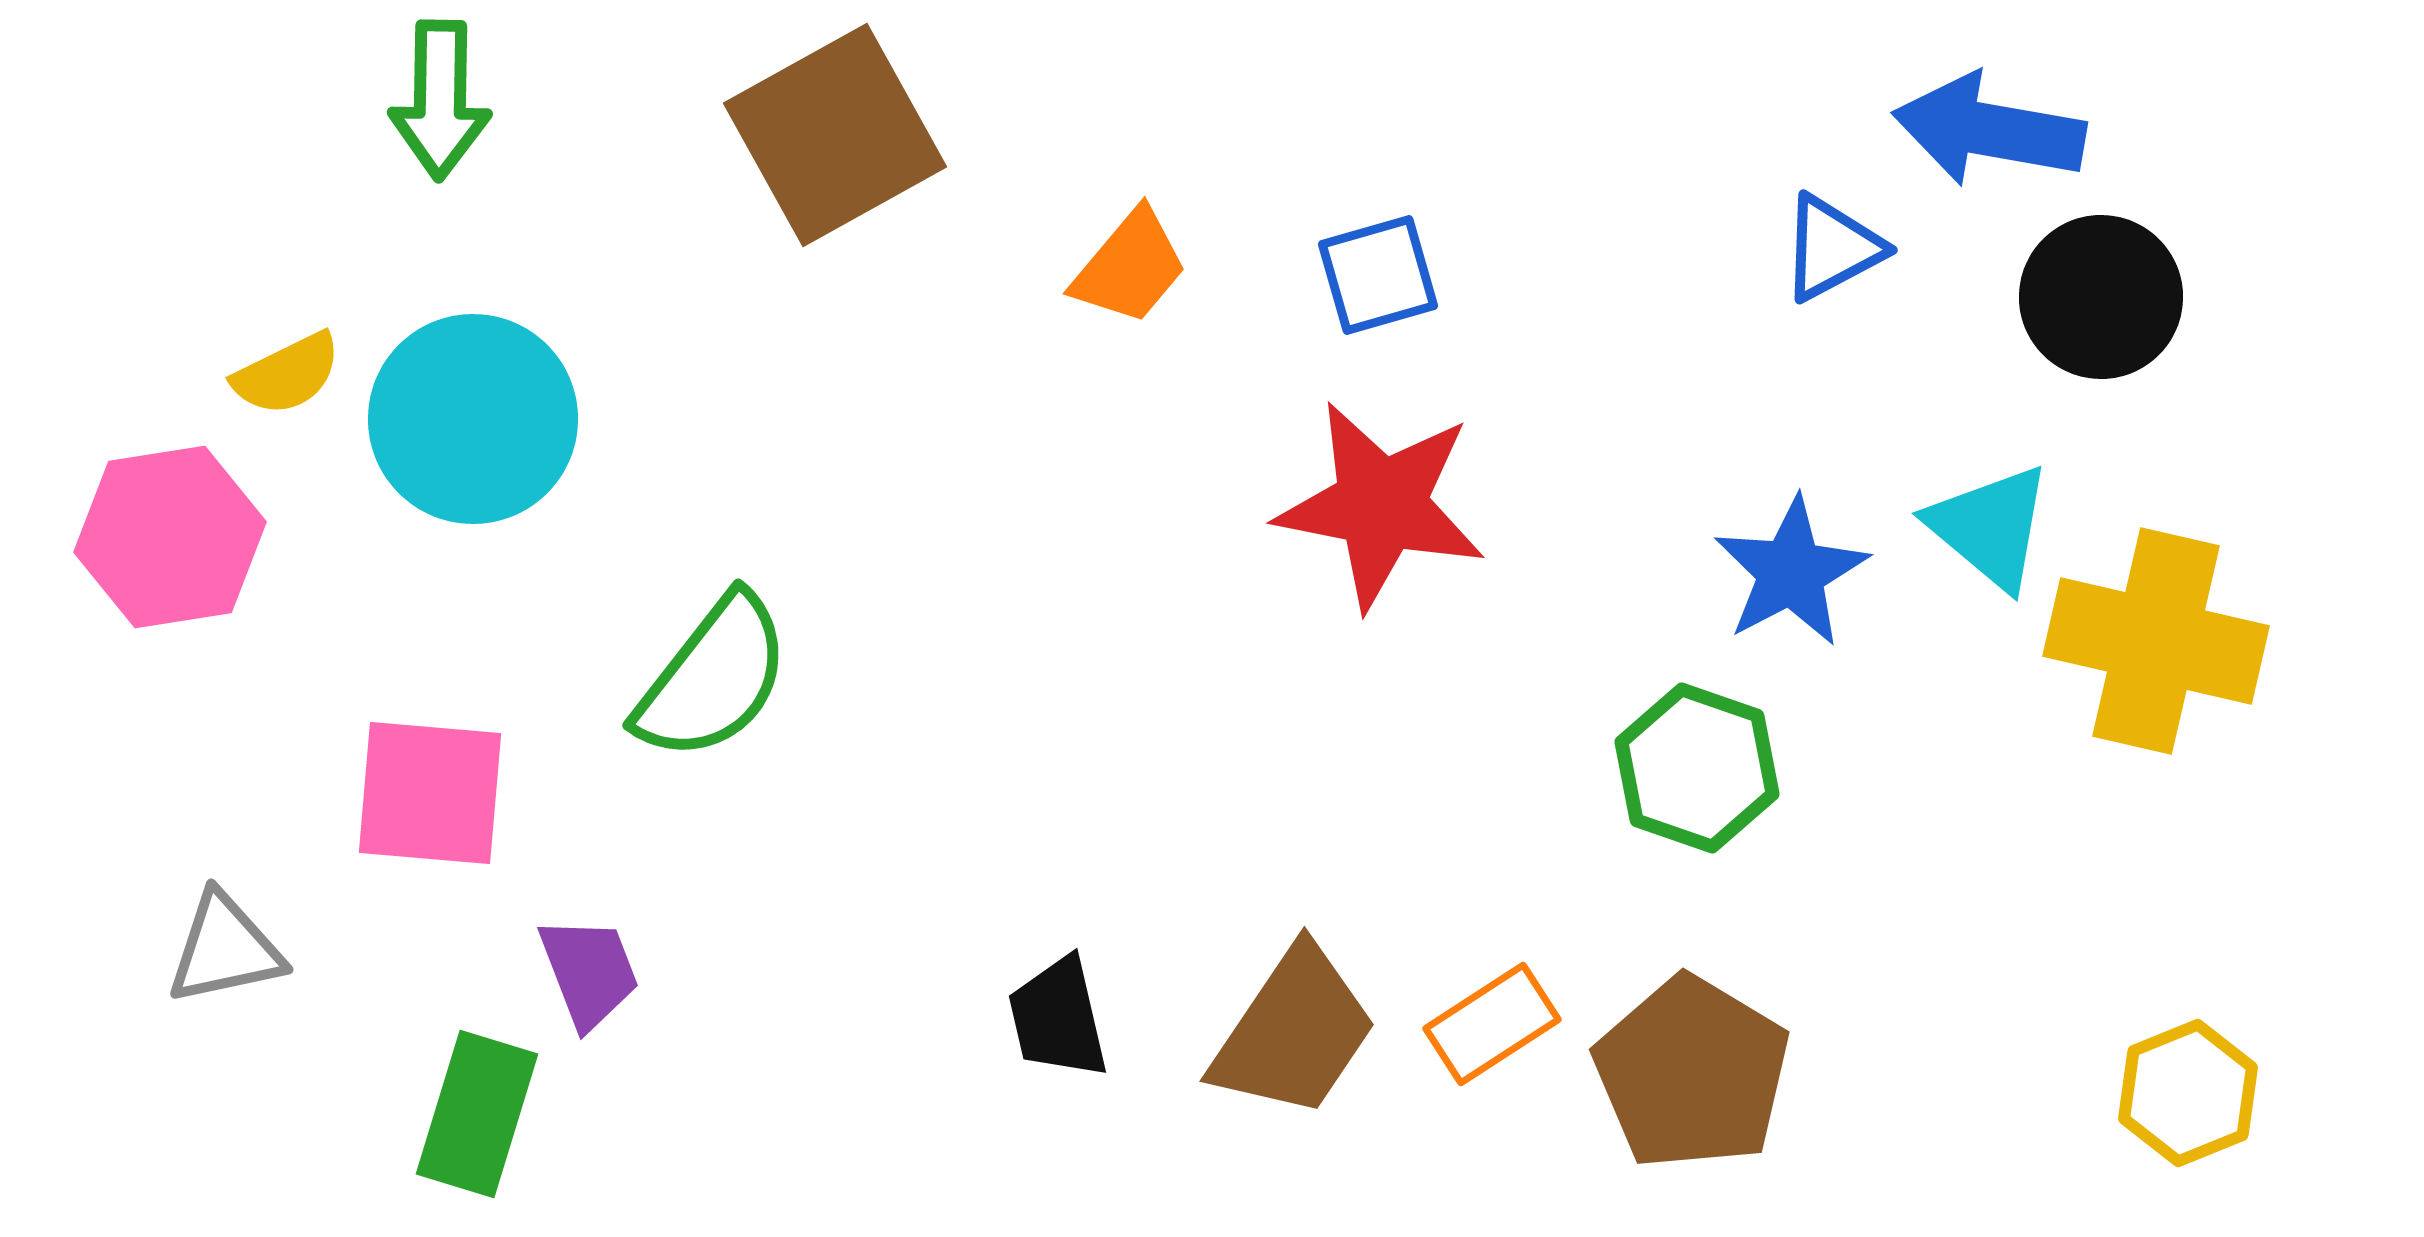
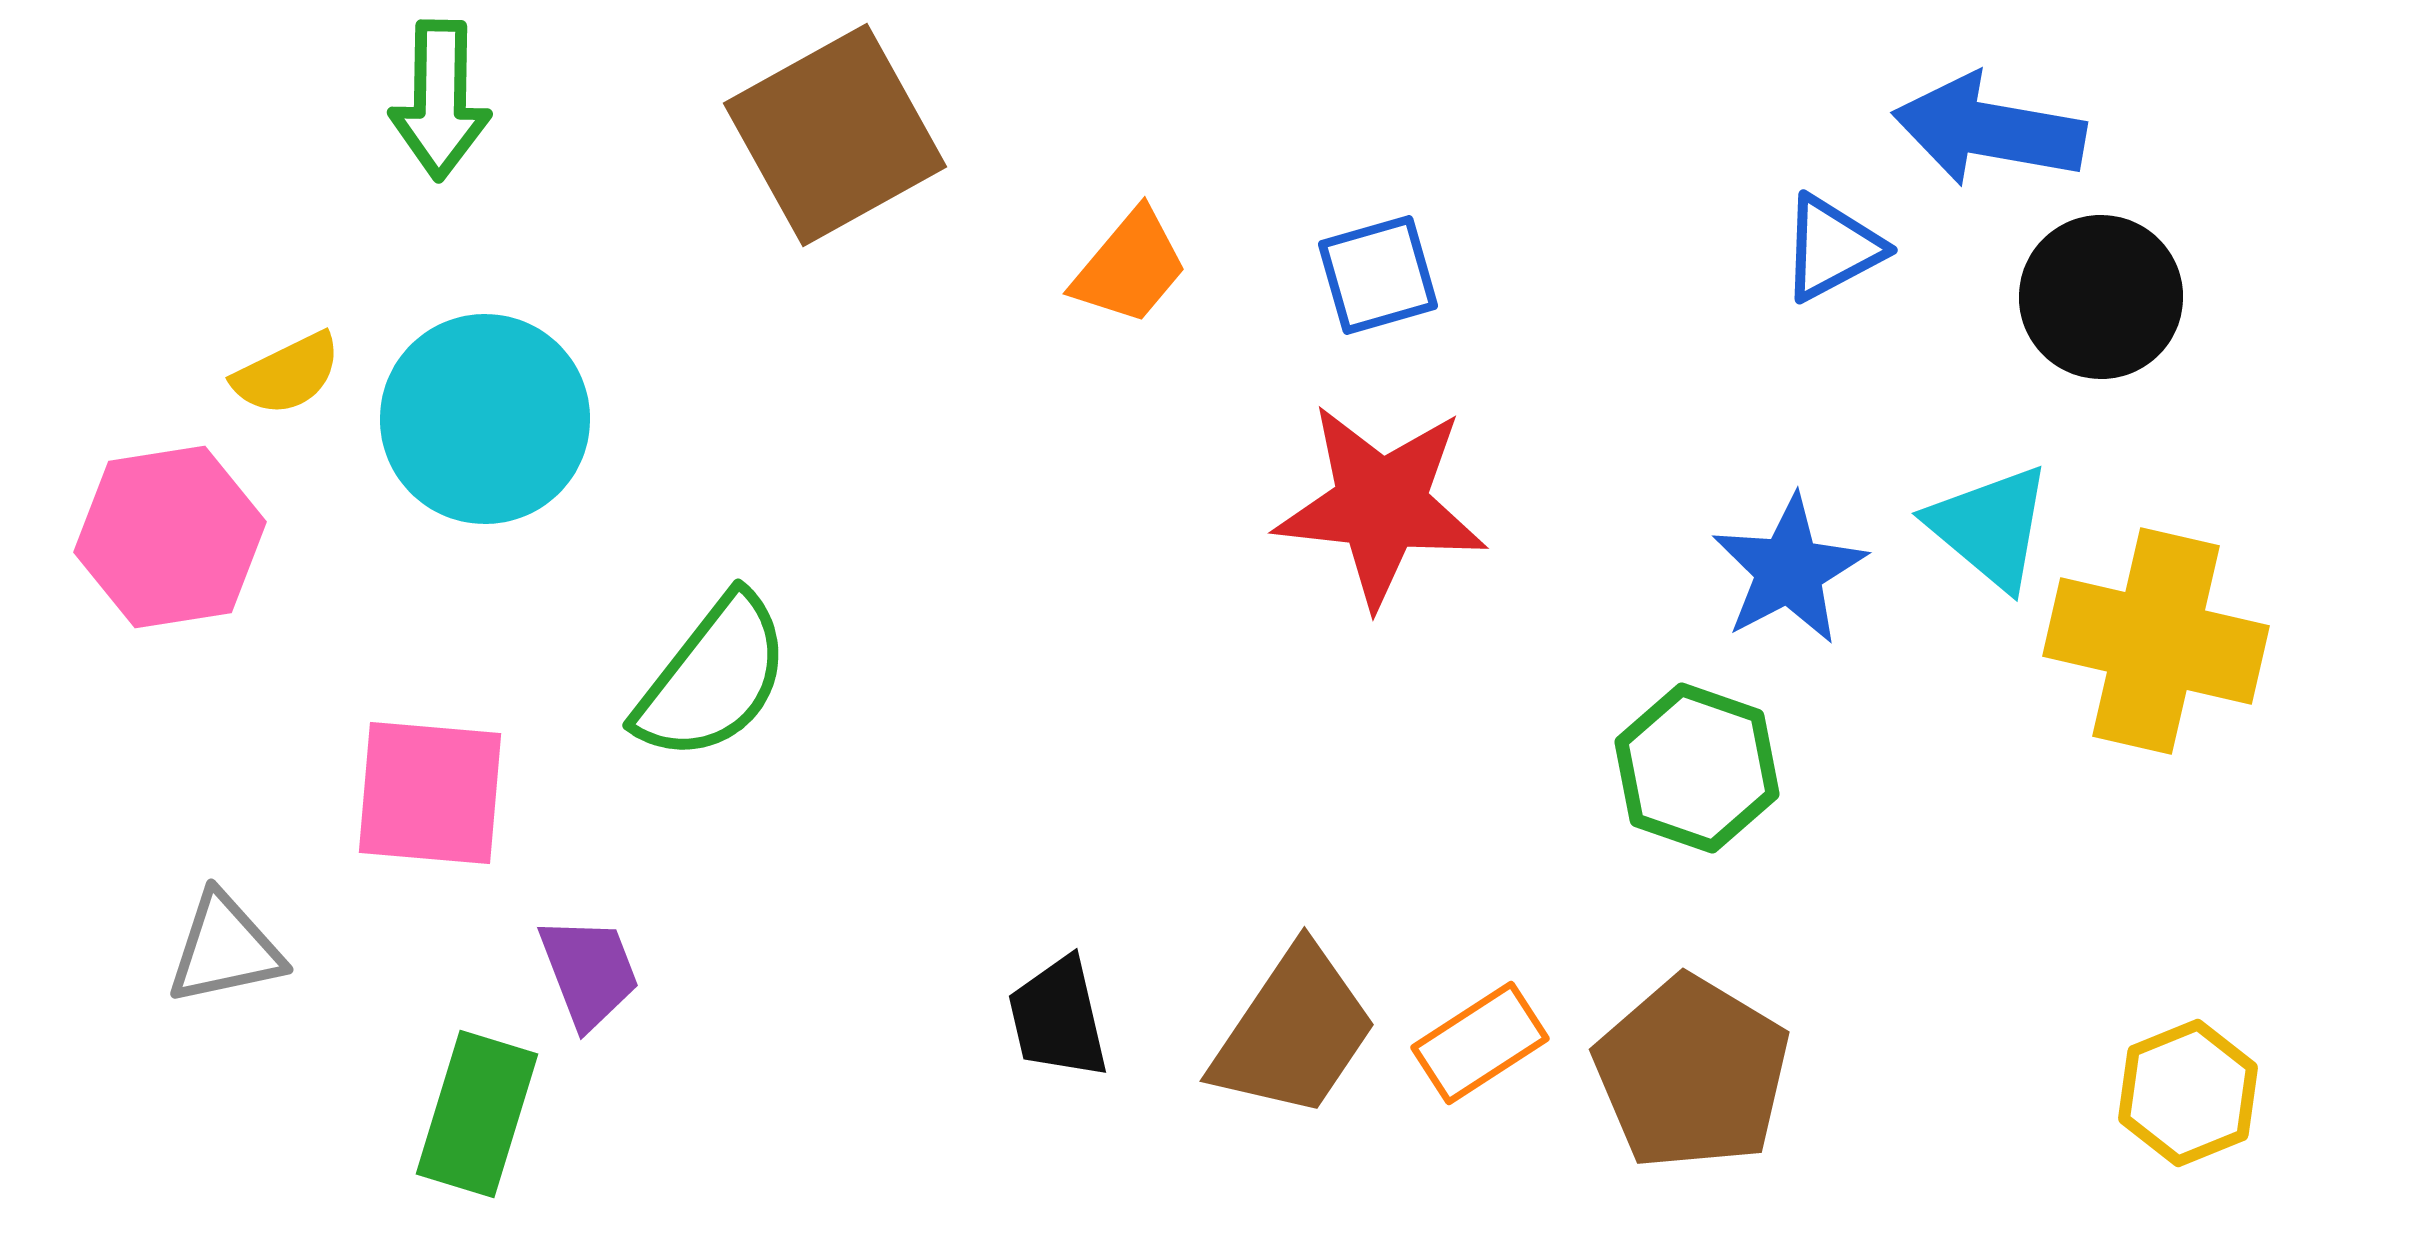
cyan circle: moved 12 px right
red star: rotated 5 degrees counterclockwise
blue star: moved 2 px left, 2 px up
orange rectangle: moved 12 px left, 19 px down
